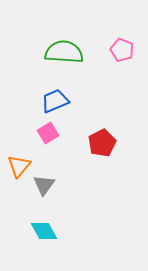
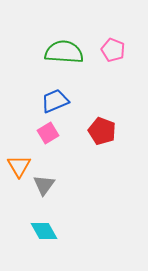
pink pentagon: moved 9 px left
red pentagon: moved 12 px up; rotated 24 degrees counterclockwise
orange triangle: rotated 10 degrees counterclockwise
